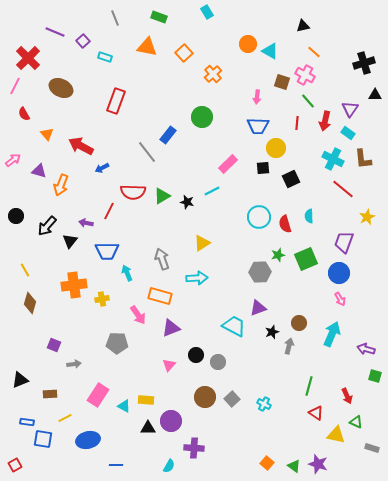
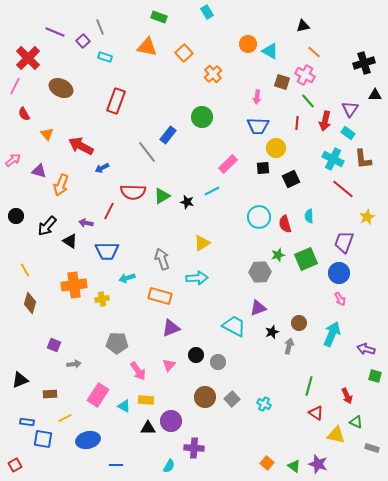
gray line at (115, 18): moved 15 px left, 9 px down
black triangle at (70, 241): rotated 35 degrees counterclockwise
cyan arrow at (127, 273): moved 5 px down; rotated 84 degrees counterclockwise
pink arrow at (138, 315): moved 56 px down
